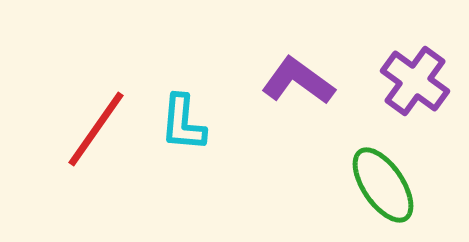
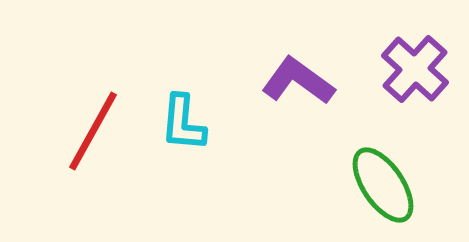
purple cross: moved 12 px up; rotated 6 degrees clockwise
red line: moved 3 px left, 2 px down; rotated 6 degrees counterclockwise
